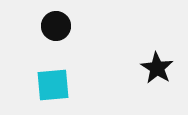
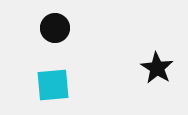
black circle: moved 1 px left, 2 px down
